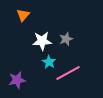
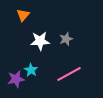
white star: moved 2 px left
cyan star: moved 18 px left, 8 px down
pink line: moved 1 px right, 1 px down
purple star: moved 1 px left, 1 px up
